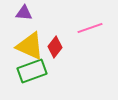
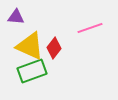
purple triangle: moved 8 px left, 4 px down
red diamond: moved 1 px left, 1 px down
